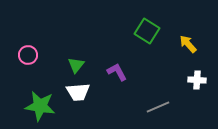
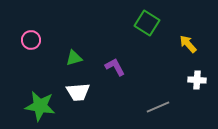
green square: moved 8 px up
pink circle: moved 3 px right, 15 px up
green triangle: moved 2 px left, 7 px up; rotated 36 degrees clockwise
purple L-shape: moved 2 px left, 5 px up
